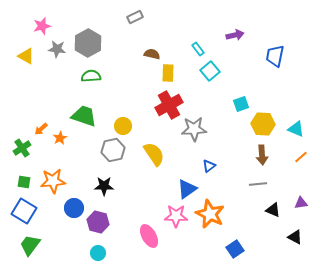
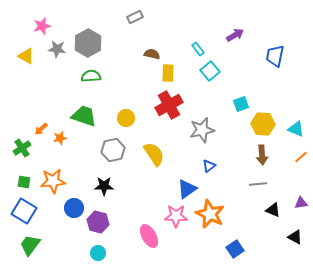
purple arrow at (235, 35): rotated 18 degrees counterclockwise
yellow circle at (123, 126): moved 3 px right, 8 px up
gray star at (194, 129): moved 8 px right, 1 px down; rotated 10 degrees counterclockwise
orange star at (60, 138): rotated 16 degrees clockwise
